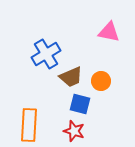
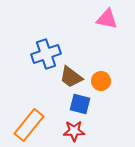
pink triangle: moved 2 px left, 13 px up
blue cross: rotated 12 degrees clockwise
brown trapezoid: rotated 60 degrees clockwise
orange rectangle: rotated 36 degrees clockwise
red star: rotated 20 degrees counterclockwise
